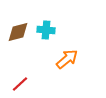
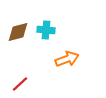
orange arrow: rotated 20 degrees clockwise
